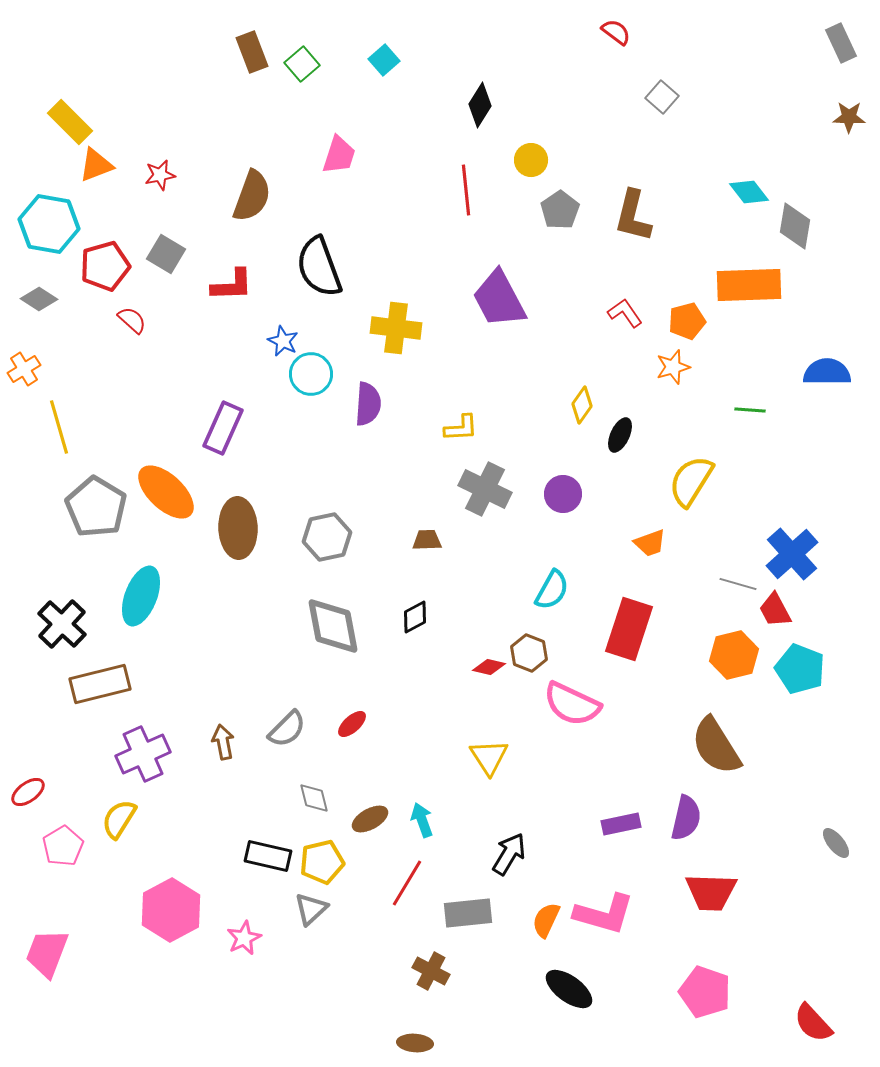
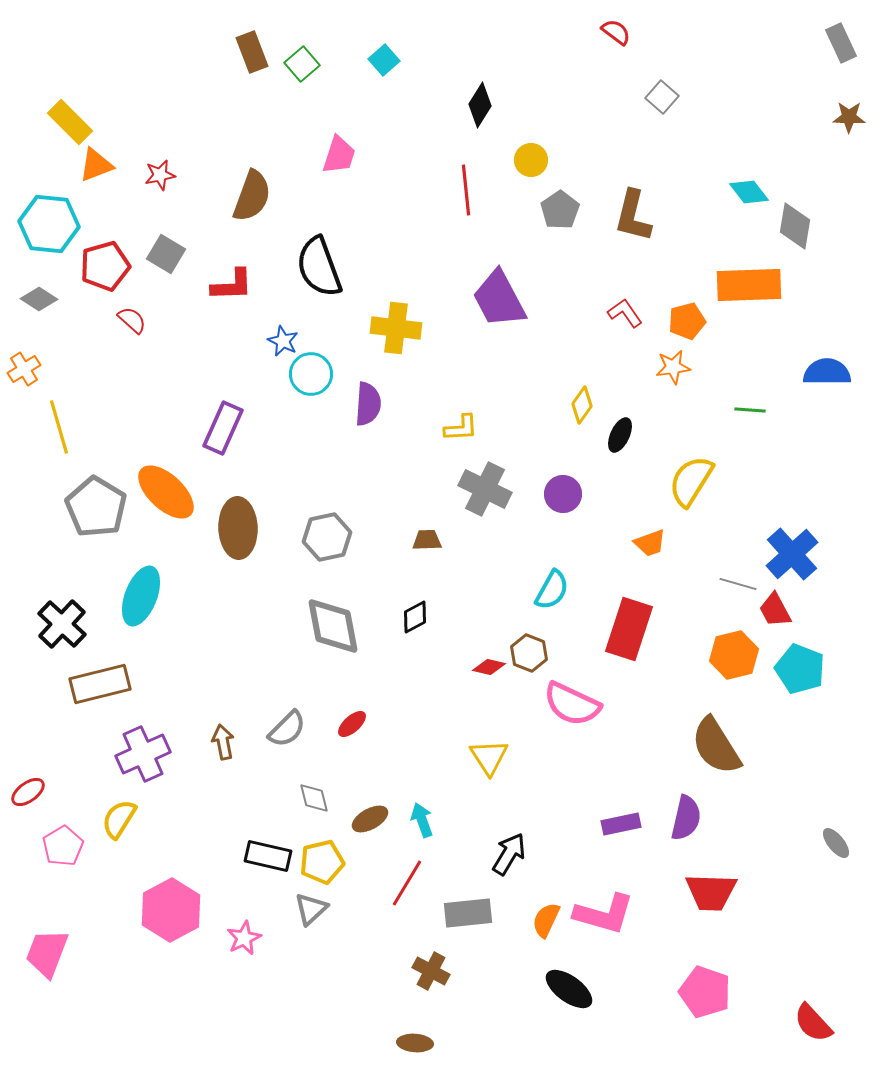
cyan hexagon at (49, 224): rotated 4 degrees counterclockwise
orange star at (673, 367): rotated 8 degrees clockwise
